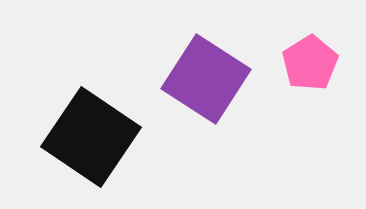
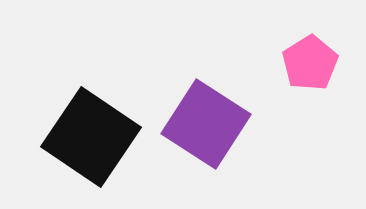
purple square: moved 45 px down
